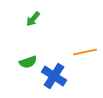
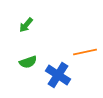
green arrow: moved 7 px left, 6 px down
blue cross: moved 4 px right, 1 px up
